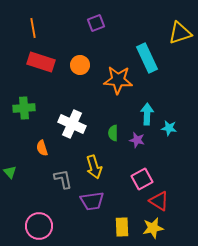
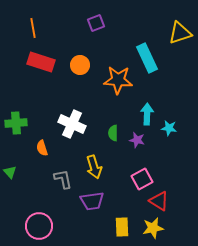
green cross: moved 8 px left, 15 px down
